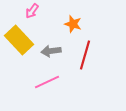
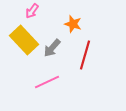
yellow rectangle: moved 5 px right
gray arrow: moved 1 px right, 3 px up; rotated 42 degrees counterclockwise
